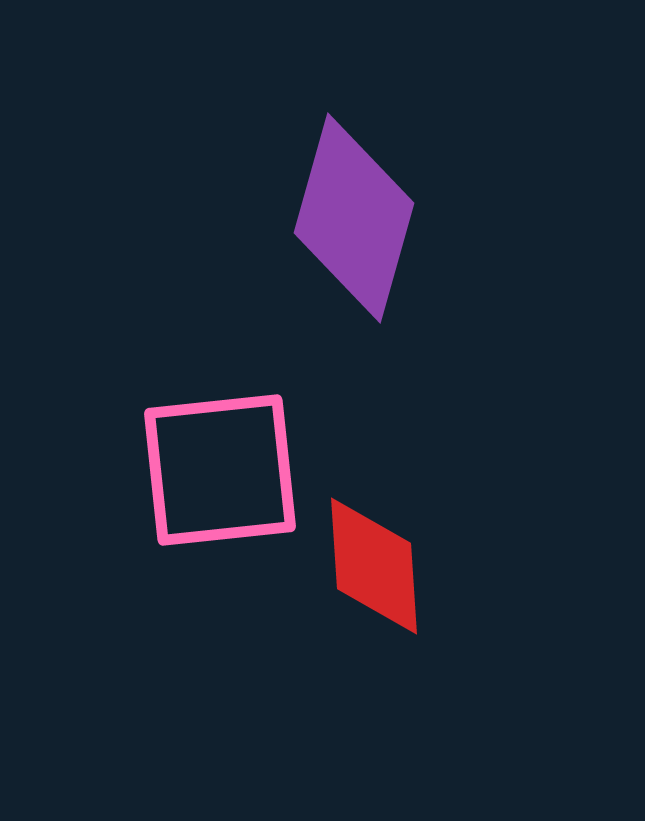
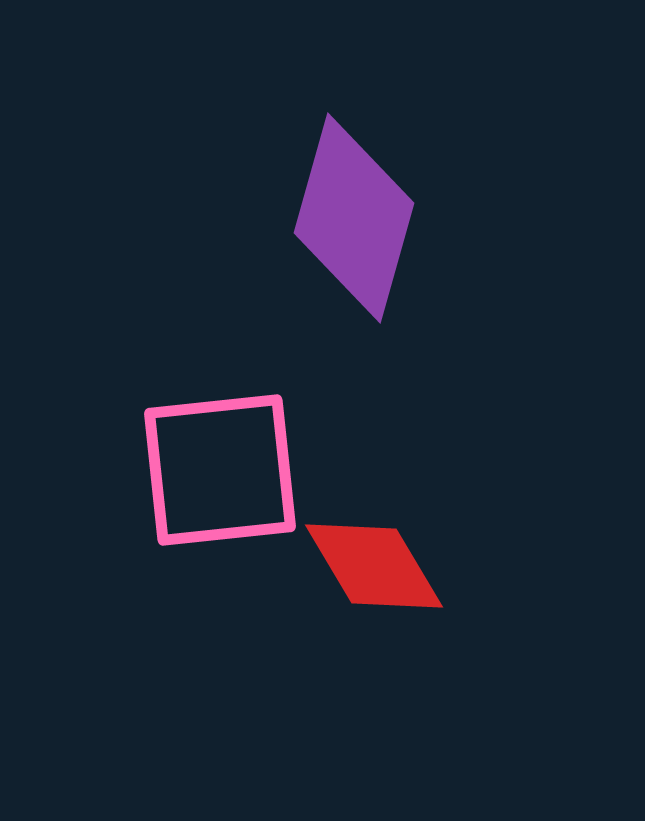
red diamond: rotated 27 degrees counterclockwise
